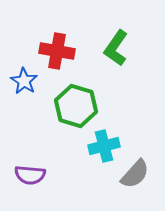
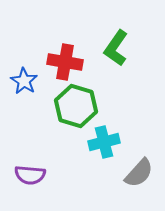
red cross: moved 8 px right, 11 px down
cyan cross: moved 4 px up
gray semicircle: moved 4 px right, 1 px up
